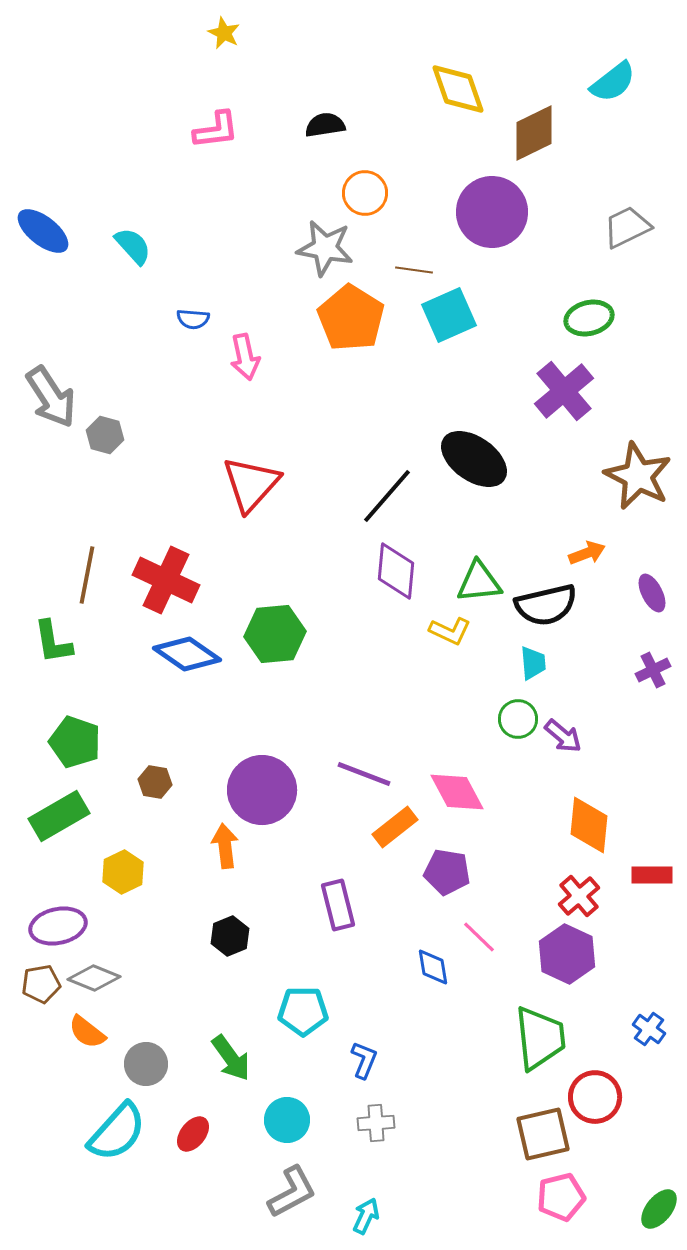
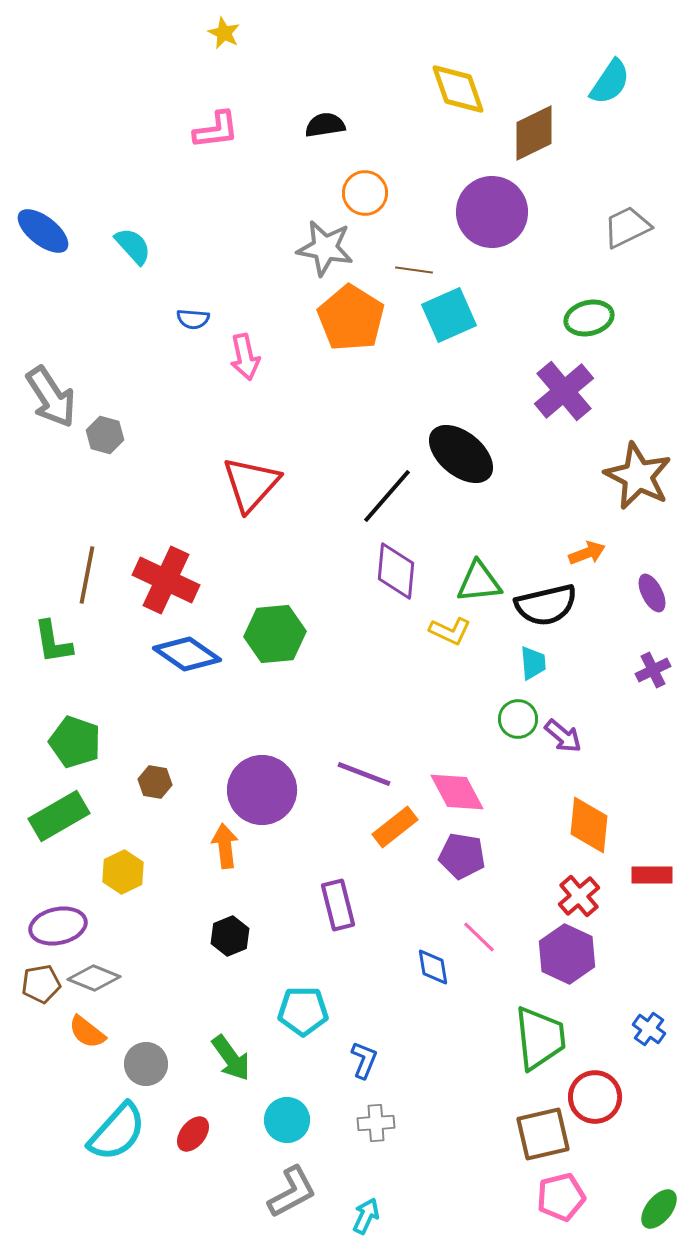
cyan semicircle at (613, 82): moved 3 px left; rotated 18 degrees counterclockwise
black ellipse at (474, 459): moved 13 px left, 5 px up; rotated 4 degrees clockwise
purple pentagon at (447, 872): moved 15 px right, 16 px up
